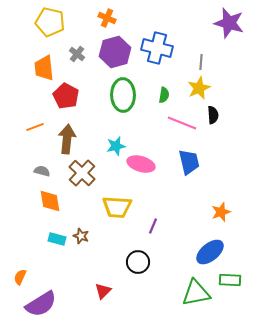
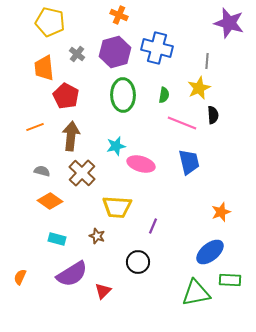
orange cross: moved 12 px right, 3 px up
gray line: moved 6 px right, 1 px up
brown arrow: moved 4 px right, 3 px up
orange diamond: rotated 45 degrees counterclockwise
brown star: moved 16 px right
purple semicircle: moved 31 px right, 30 px up
